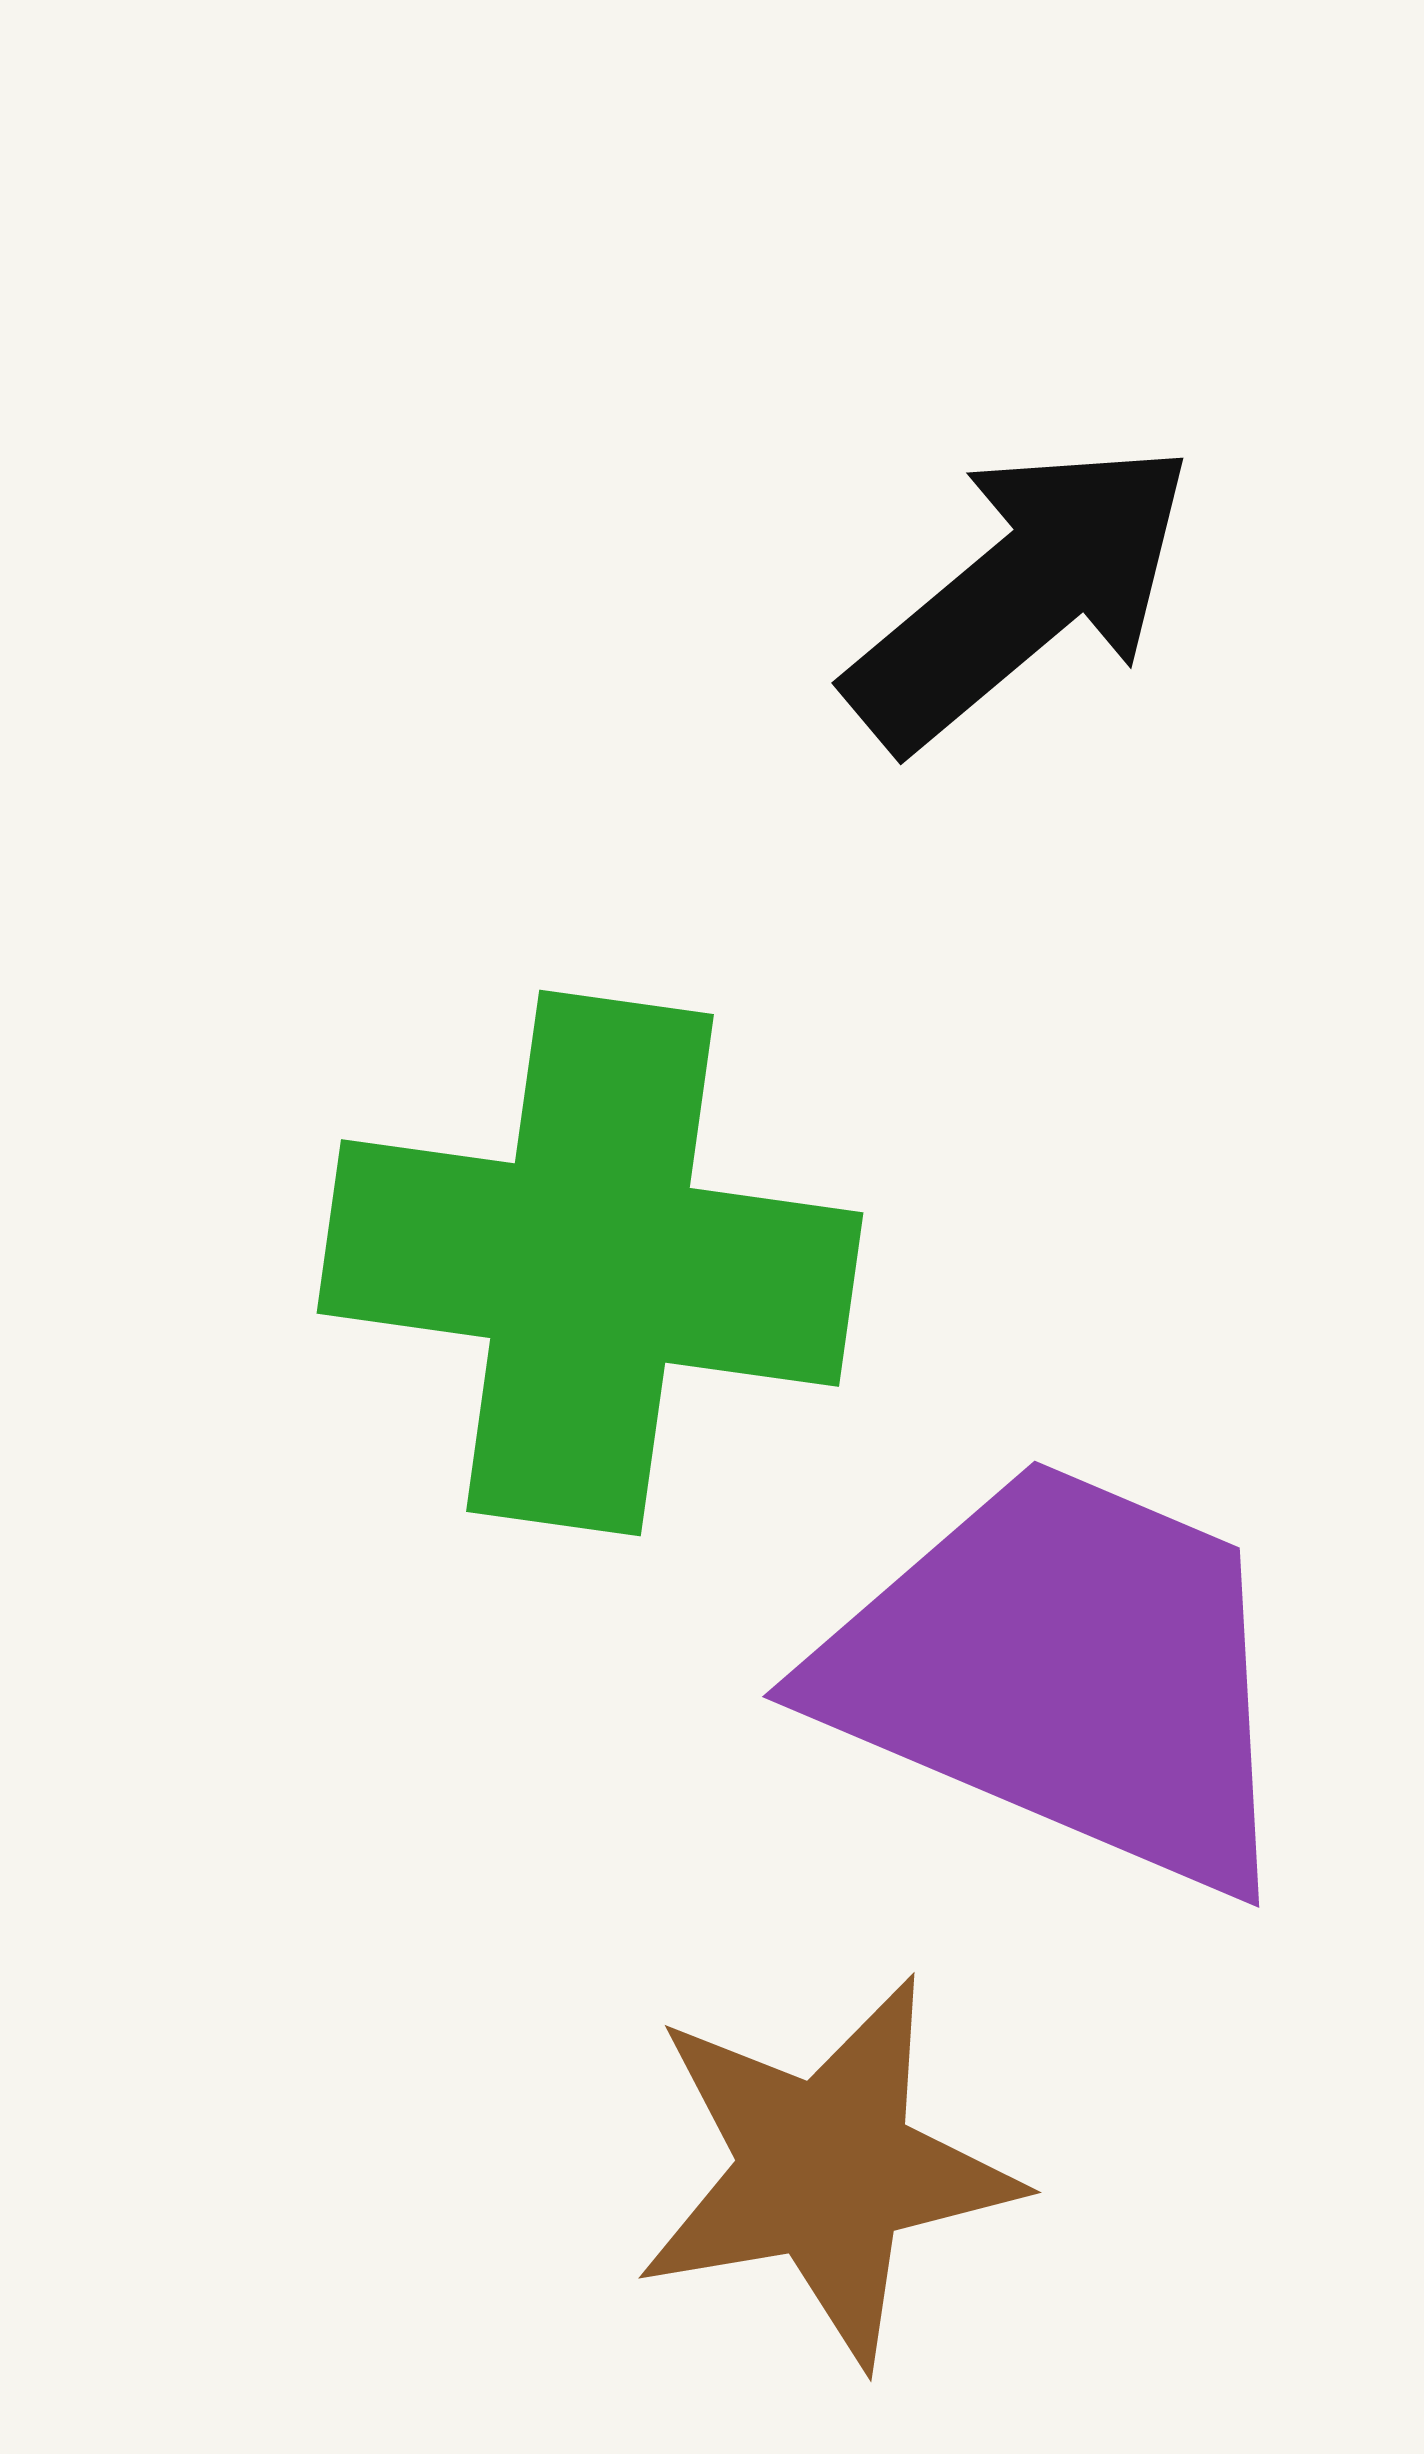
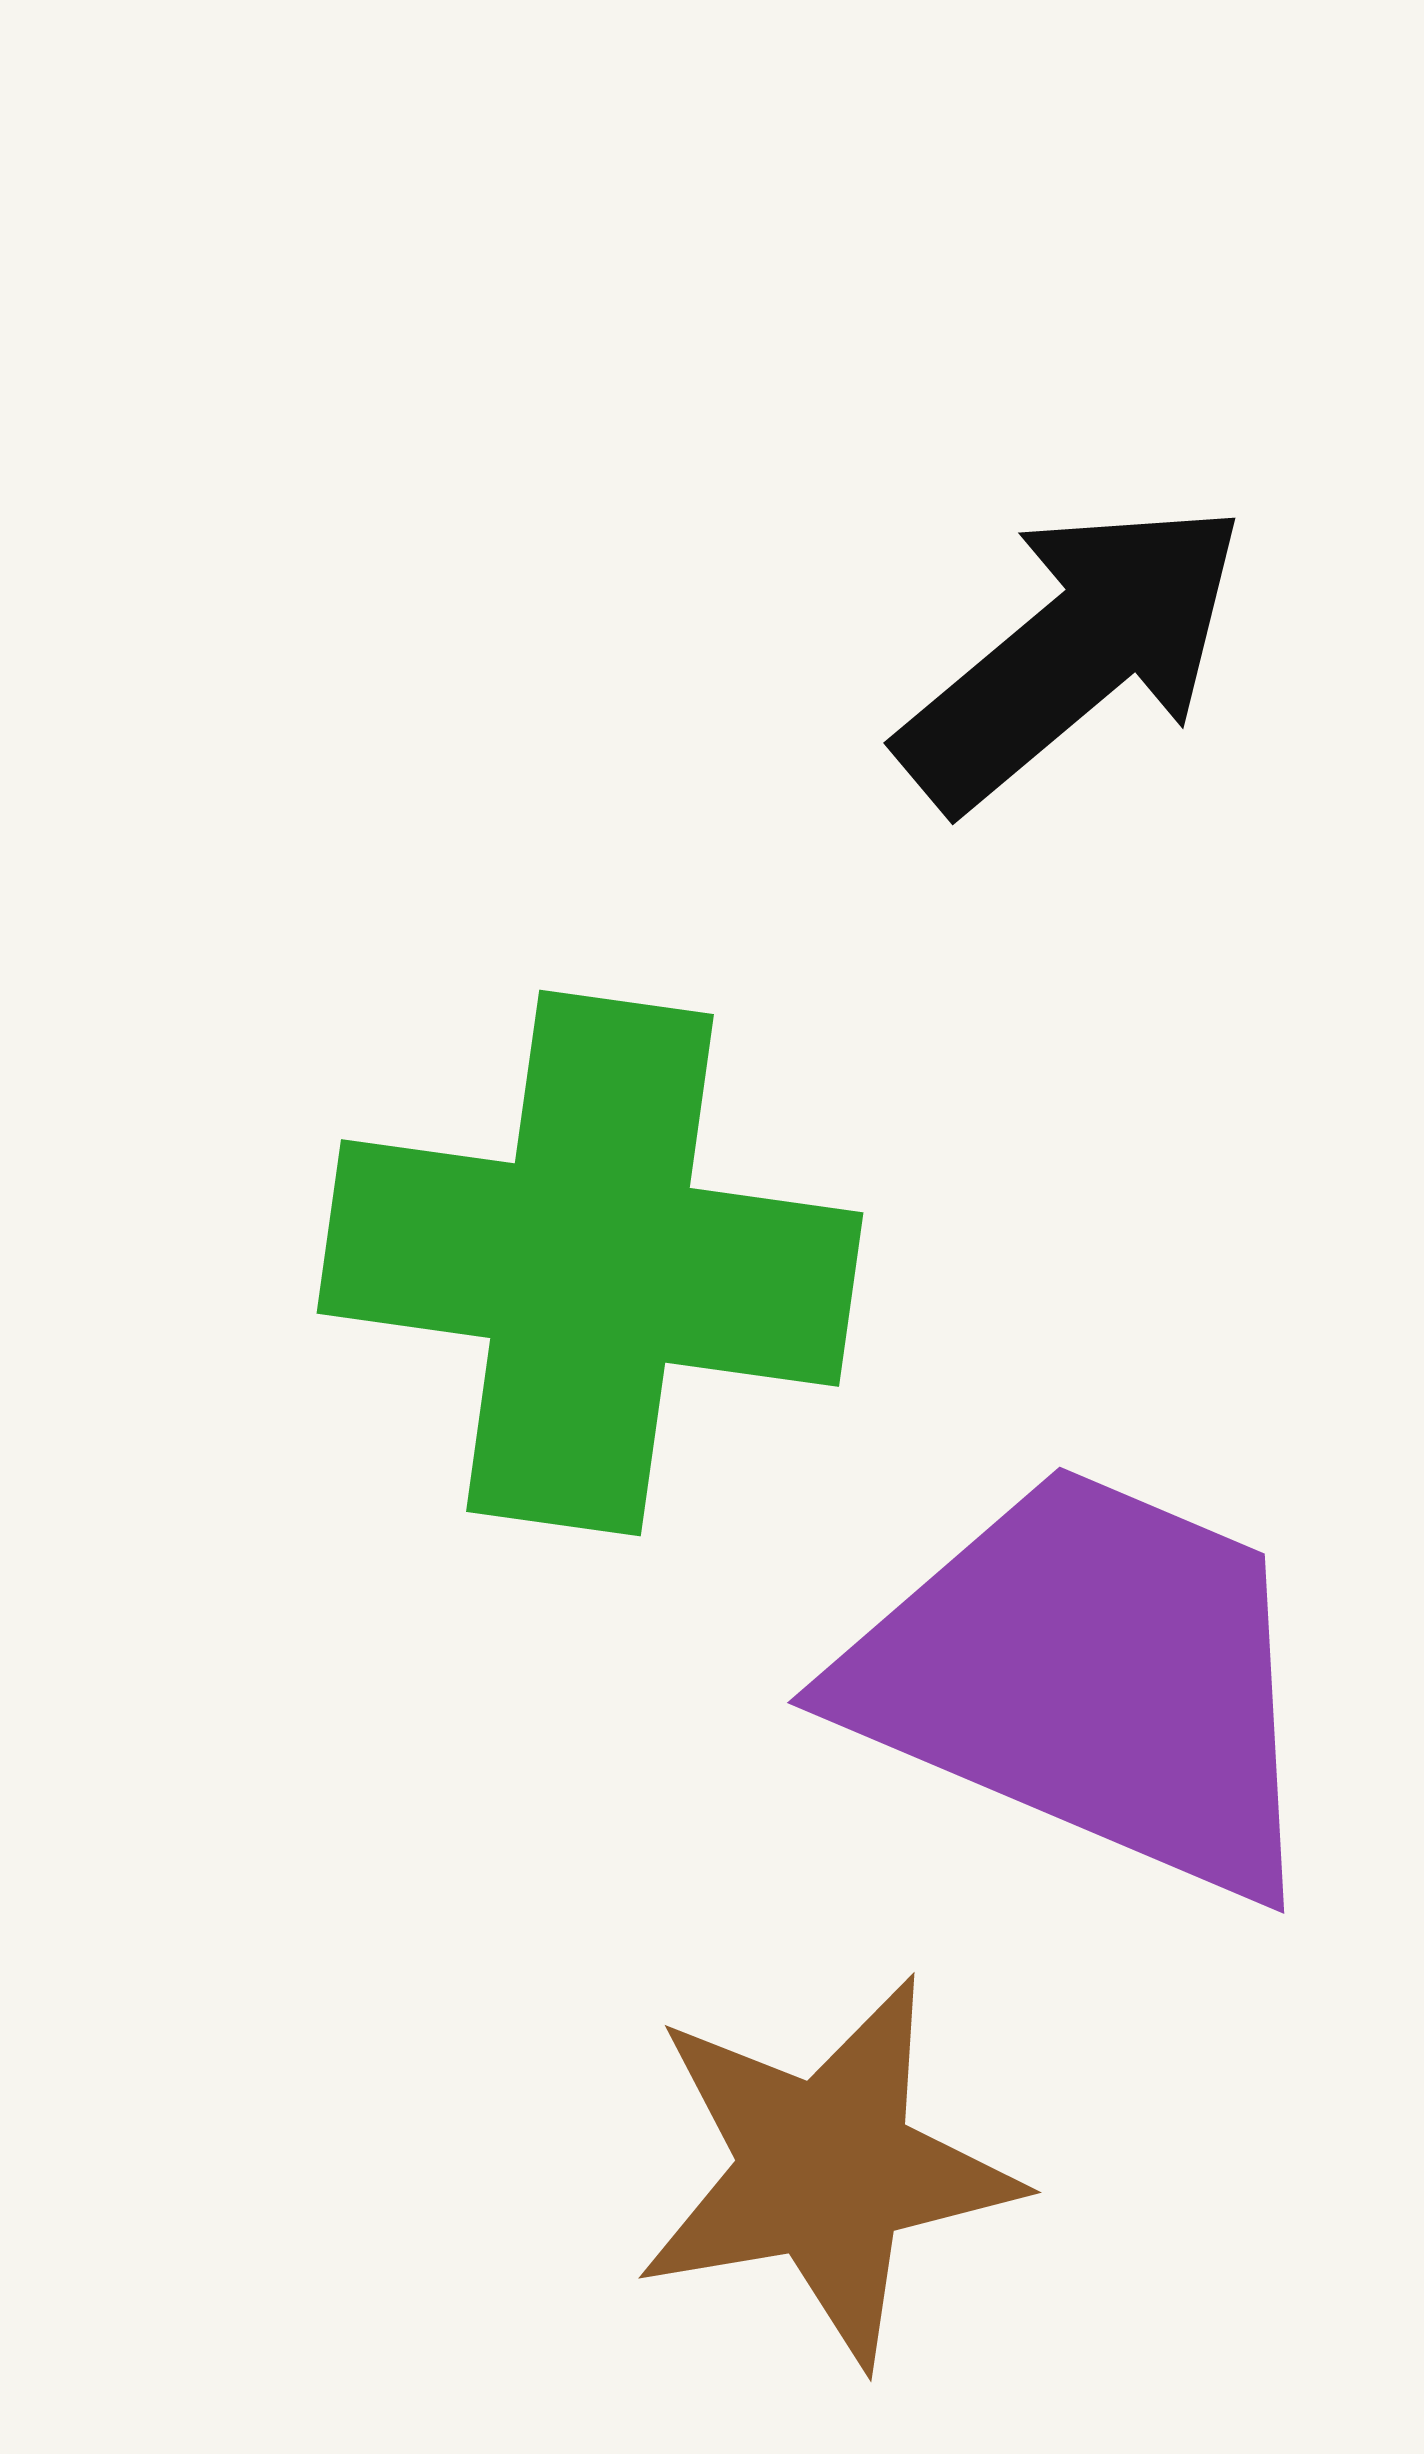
black arrow: moved 52 px right, 60 px down
purple trapezoid: moved 25 px right, 6 px down
